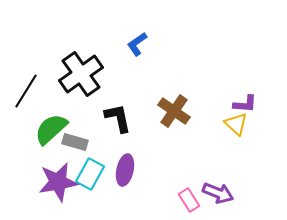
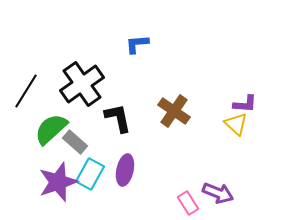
blue L-shape: rotated 30 degrees clockwise
black cross: moved 1 px right, 10 px down
gray rectangle: rotated 25 degrees clockwise
purple star: rotated 9 degrees counterclockwise
pink rectangle: moved 1 px left, 3 px down
